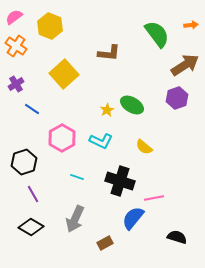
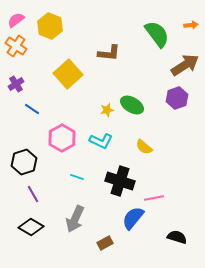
pink semicircle: moved 2 px right, 3 px down
yellow square: moved 4 px right
yellow star: rotated 16 degrees clockwise
